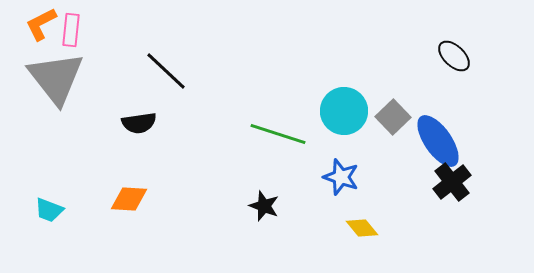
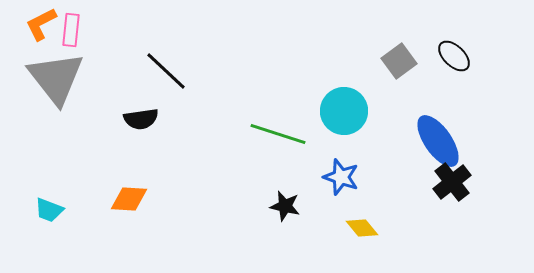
gray square: moved 6 px right, 56 px up; rotated 8 degrees clockwise
black semicircle: moved 2 px right, 4 px up
black star: moved 21 px right; rotated 8 degrees counterclockwise
